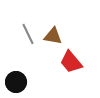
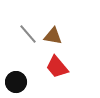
gray line: rotated 15 degrees counterclockwise
red trapezoid: moved 14 px left, 5 px down
